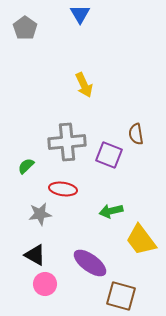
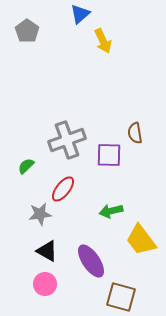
blue triangle: rotated 20 degrees clockwise
gray pentagon: moved 2 px right, 3 px down
yellow arrow: moved 19 px right, 44 px up
brown semicircle: moved 1 px left, 1 px up
gray cross: moved 2 px up; rotated 15 degrees counterclockwise
purple square: rotated 20 degrees counterclockwise
red ellipse: rotated 60 degrees counterclockwise
black triangle: moved 12 px right, 4 px up
purple ellipse: moved 1 px right, 2 px up; rotated 20 degrees clockwise
brown square: moved 1 px down
